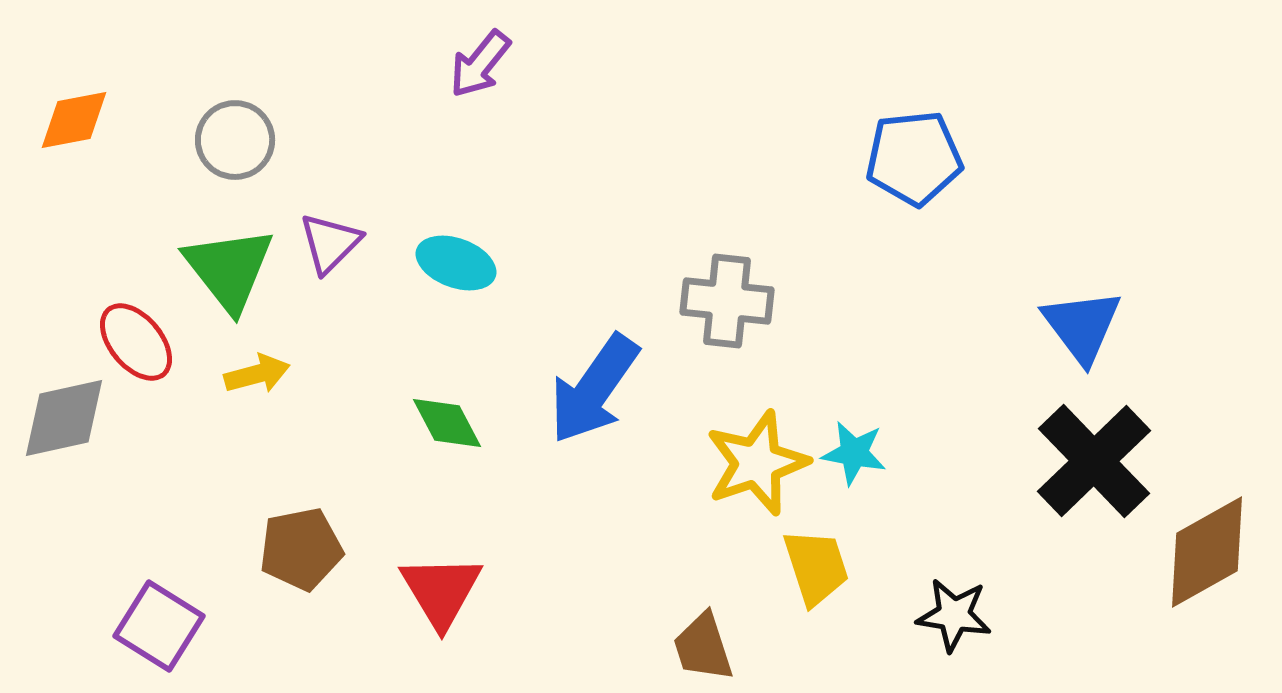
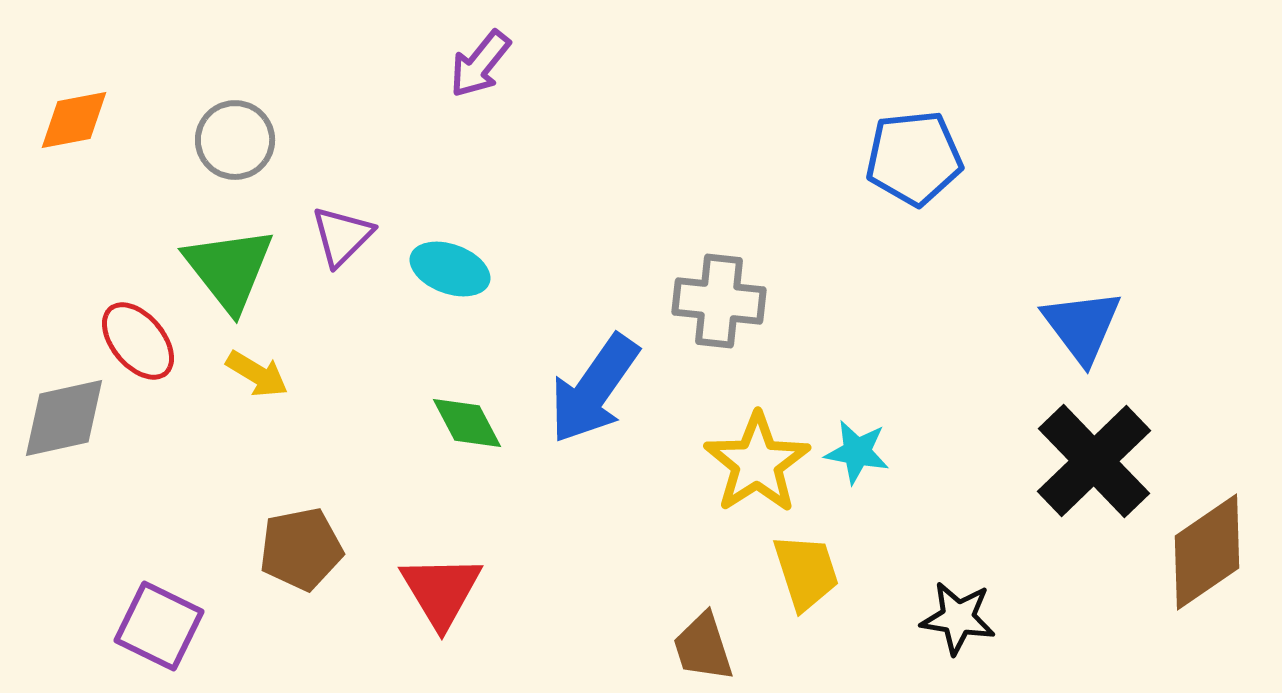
purple triangle: moved 12 px right, 7 px up
cyan ellipse: moved 6 px left, 6 px down
gray cross: moved 8 px left
red ellipse: moved 2 px right, 1 px up
yellow arrow: rotated 46 degrees clockwise
green diamond: moved 20 px right
cyan star: moved 3 px right, 1 px up
yellow star: rotated 14 degrees counterclockwise
brown diamond: rotated 5 degrees counterclockwise
yellow trapezoid: moved 10 px left, 5 px down
black star: moved 4 px right, 3 px down
purple square: rotated 6 degrees counterclockwise
